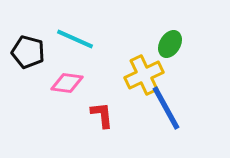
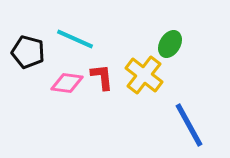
yellow cross: rotated 27 degrees counterclockwise
blue line: moved 23 px right, 17 px down
red L-shape: moved 38 px up
